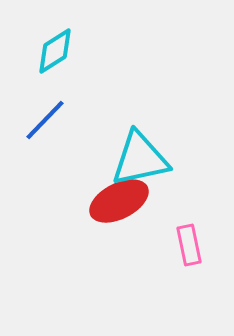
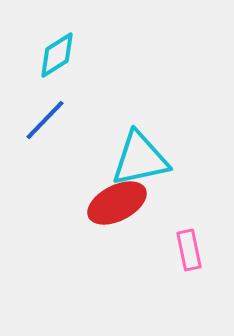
cyan diamond: moved 2 px right, 4 px down
red ellipse: moved 2 px left, 2 px down
pink rectangle: moved 5 px down
